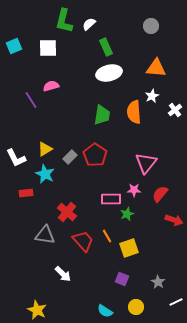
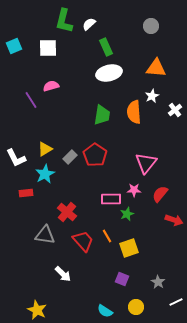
cyan star: rotated 18 degrees clockwise
